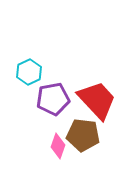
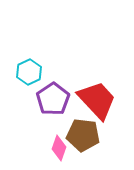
purple pentagon: rotated 24 degrees counterclockwise
pink diamond: moved 1 px right, 2 px down
